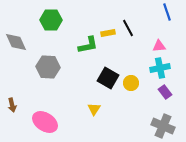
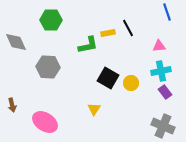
cyan cross: moved 1 px right, 3 px down
